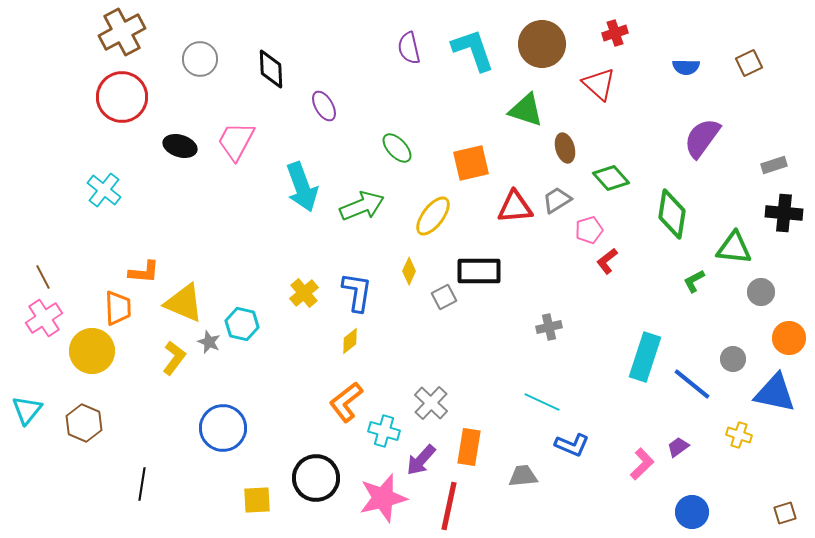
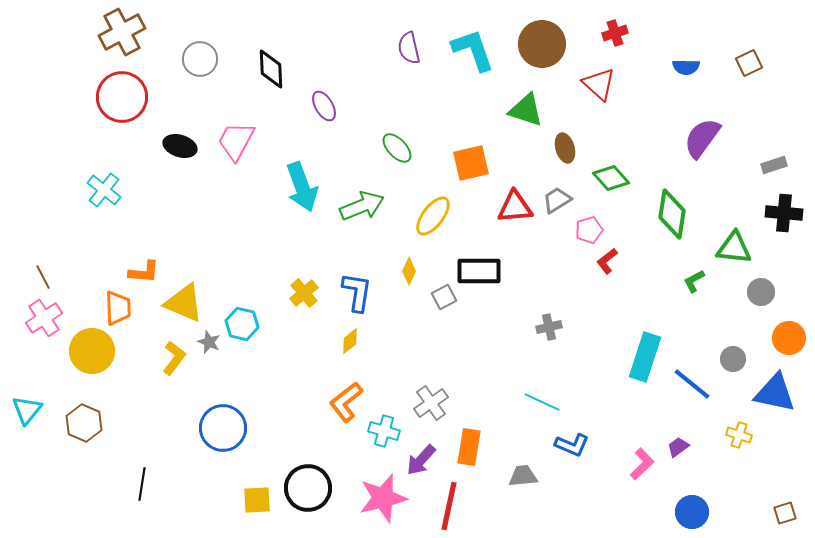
gray cross at (431, 403): rotated 12 degrees clockwise
black circle at (316, 478): moved 8 px left, 10 px down
